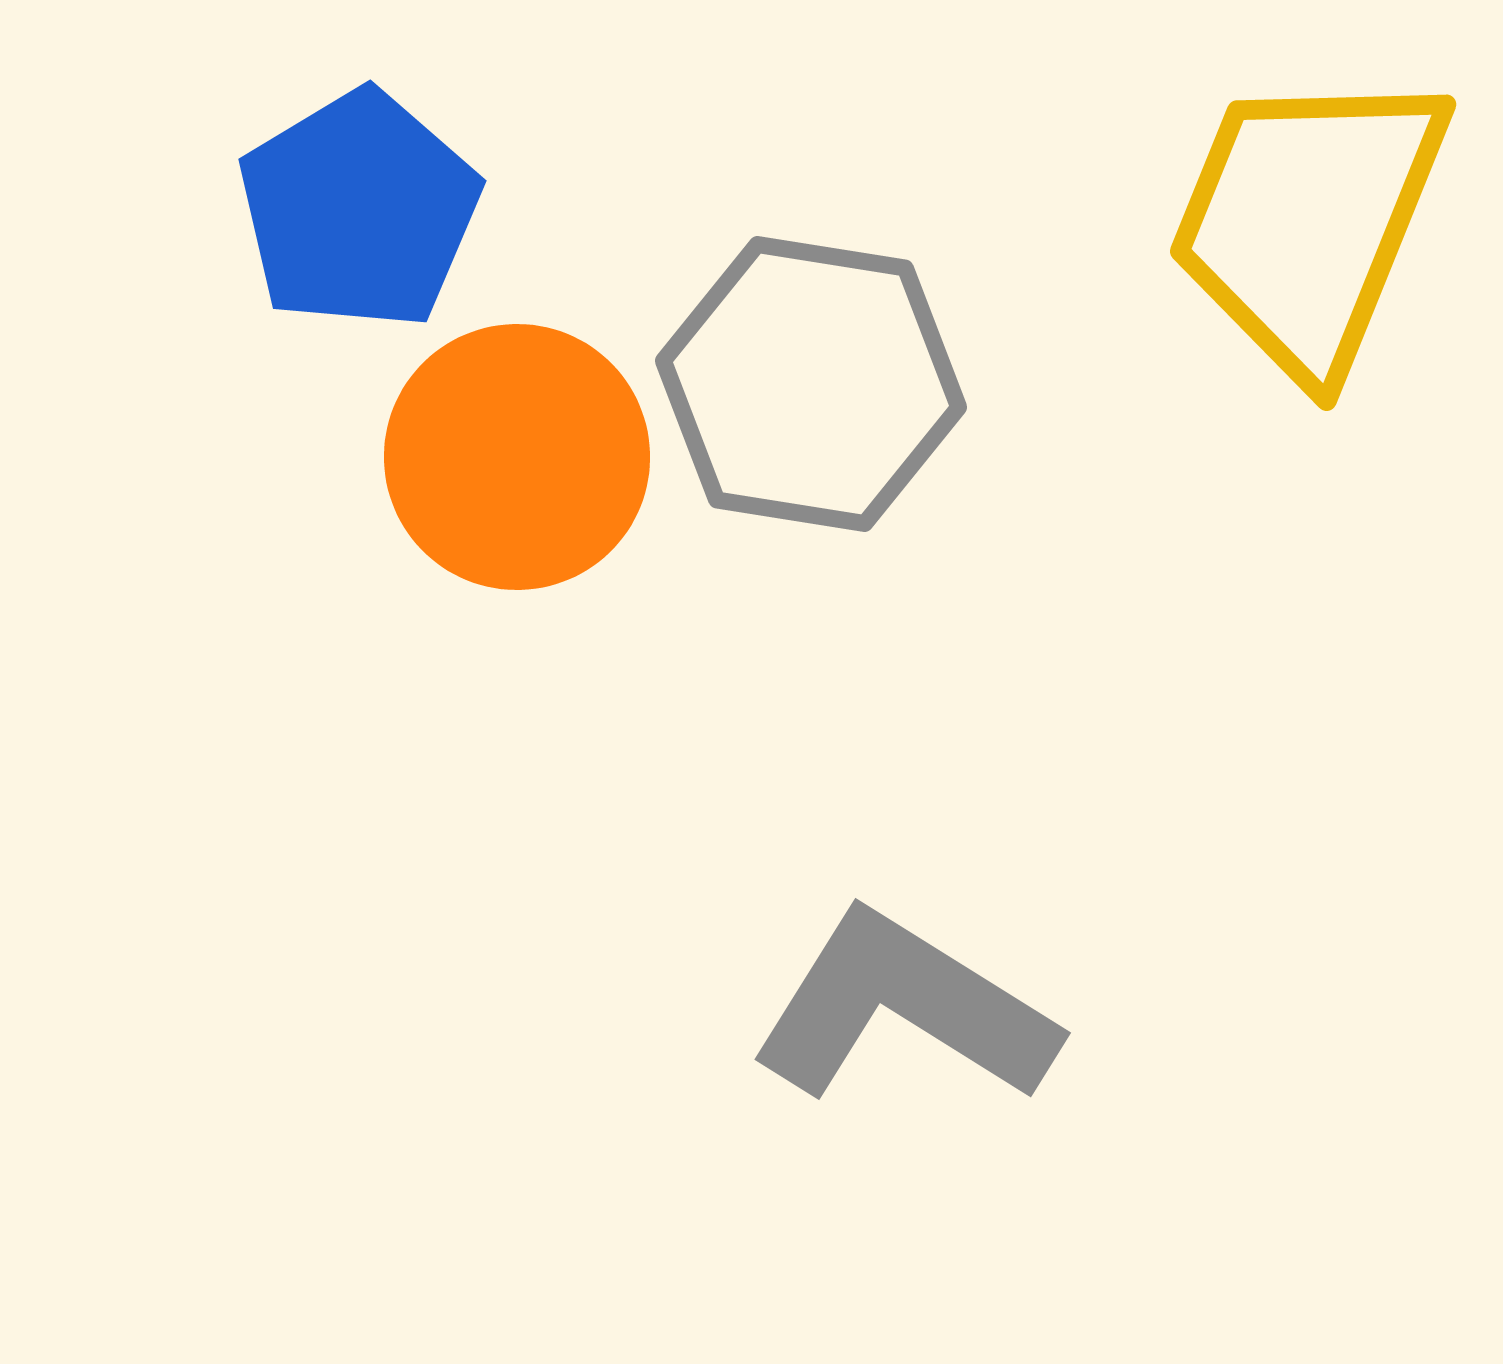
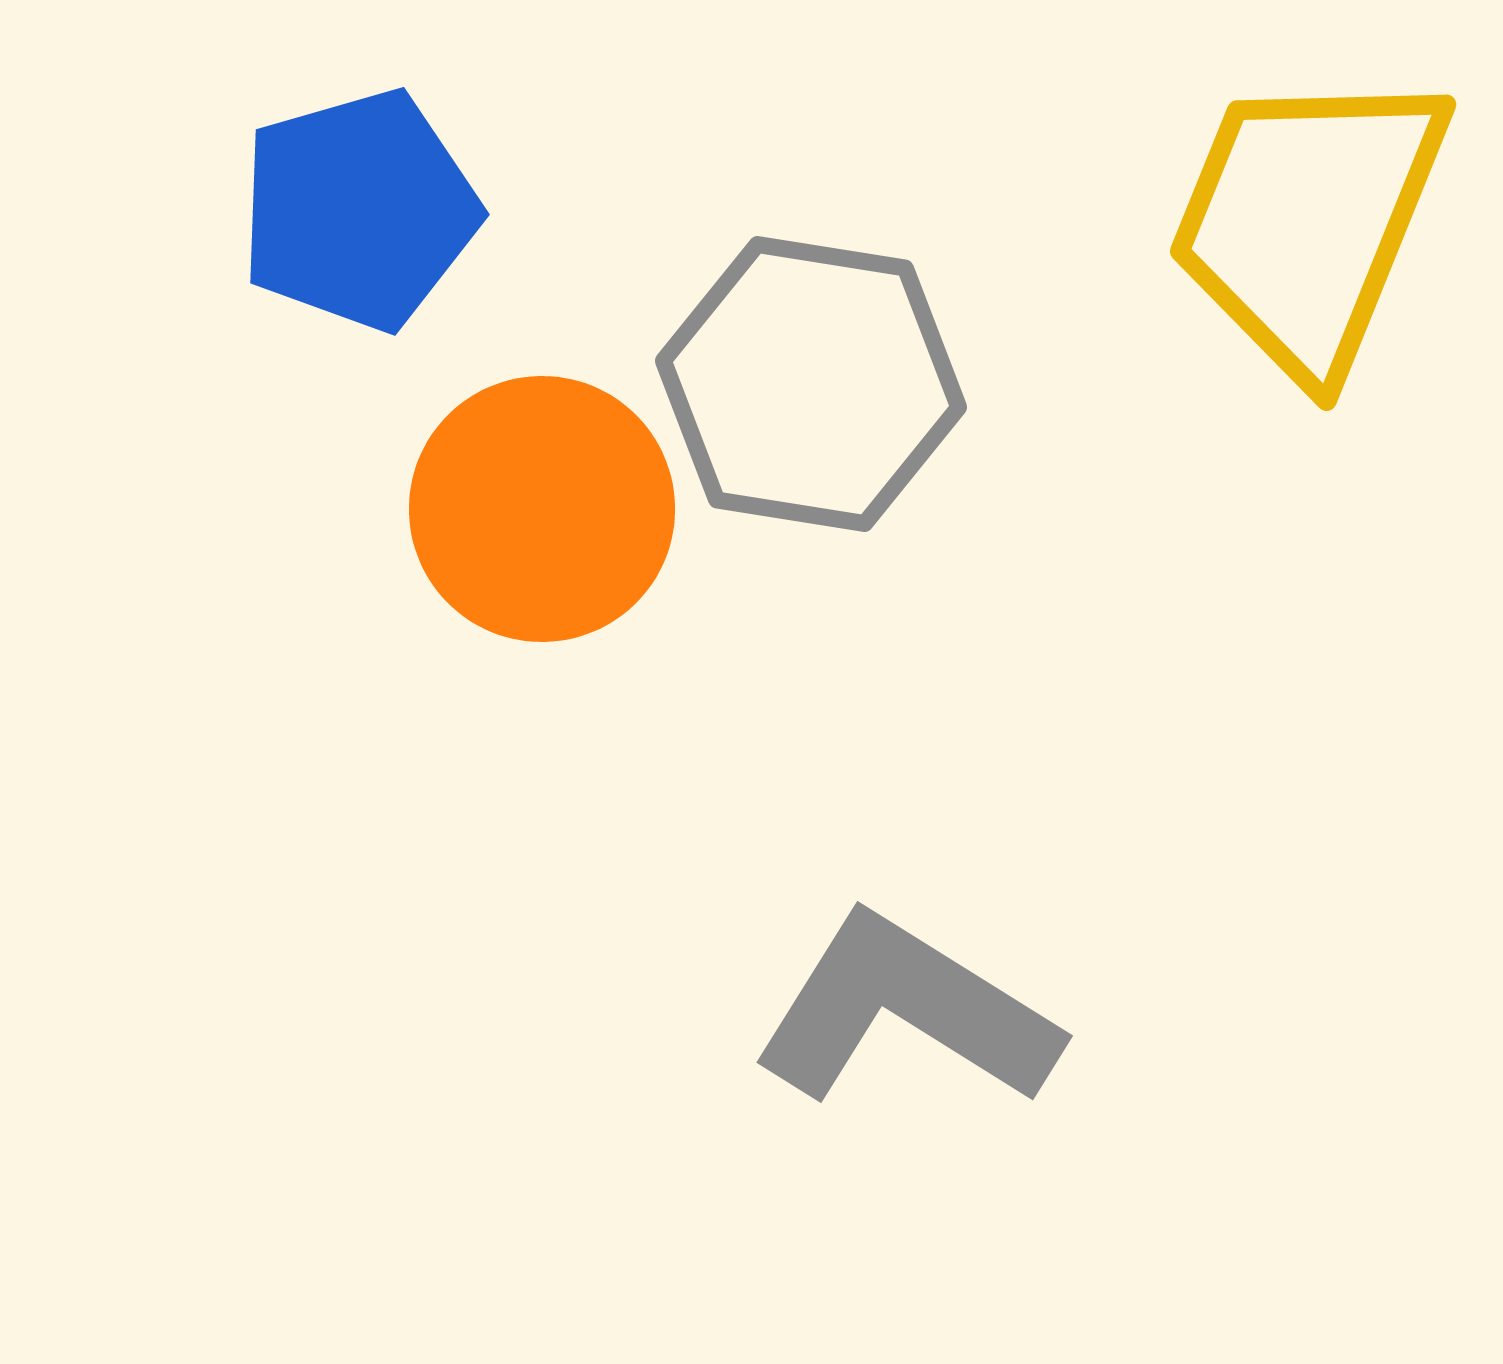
blue pentagon: rotated 15 degrees clockwise
orange circle: moved 25 px right, 52 px down
gray L-shape: moved 2 px right, 3 px down
